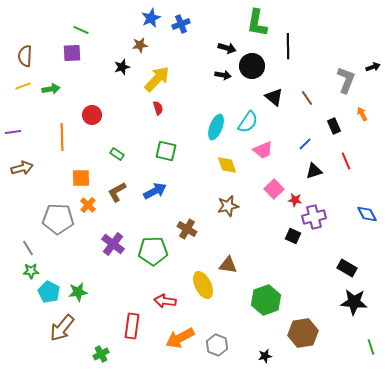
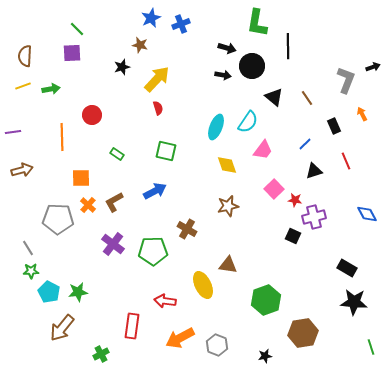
green line at (81, 30): moved 4 px left, 1 px up; rotated 21 degrees clockwise
brown star at (140, 45): rotated 21 degrees clockwise
pink trapezoid at (263, 150): rotated 30 degrees counterclockwise
brown arrow at (22, 168): moved 2 px down
brown L-shape at (117, 192): moved 3 px left, 10 px down
